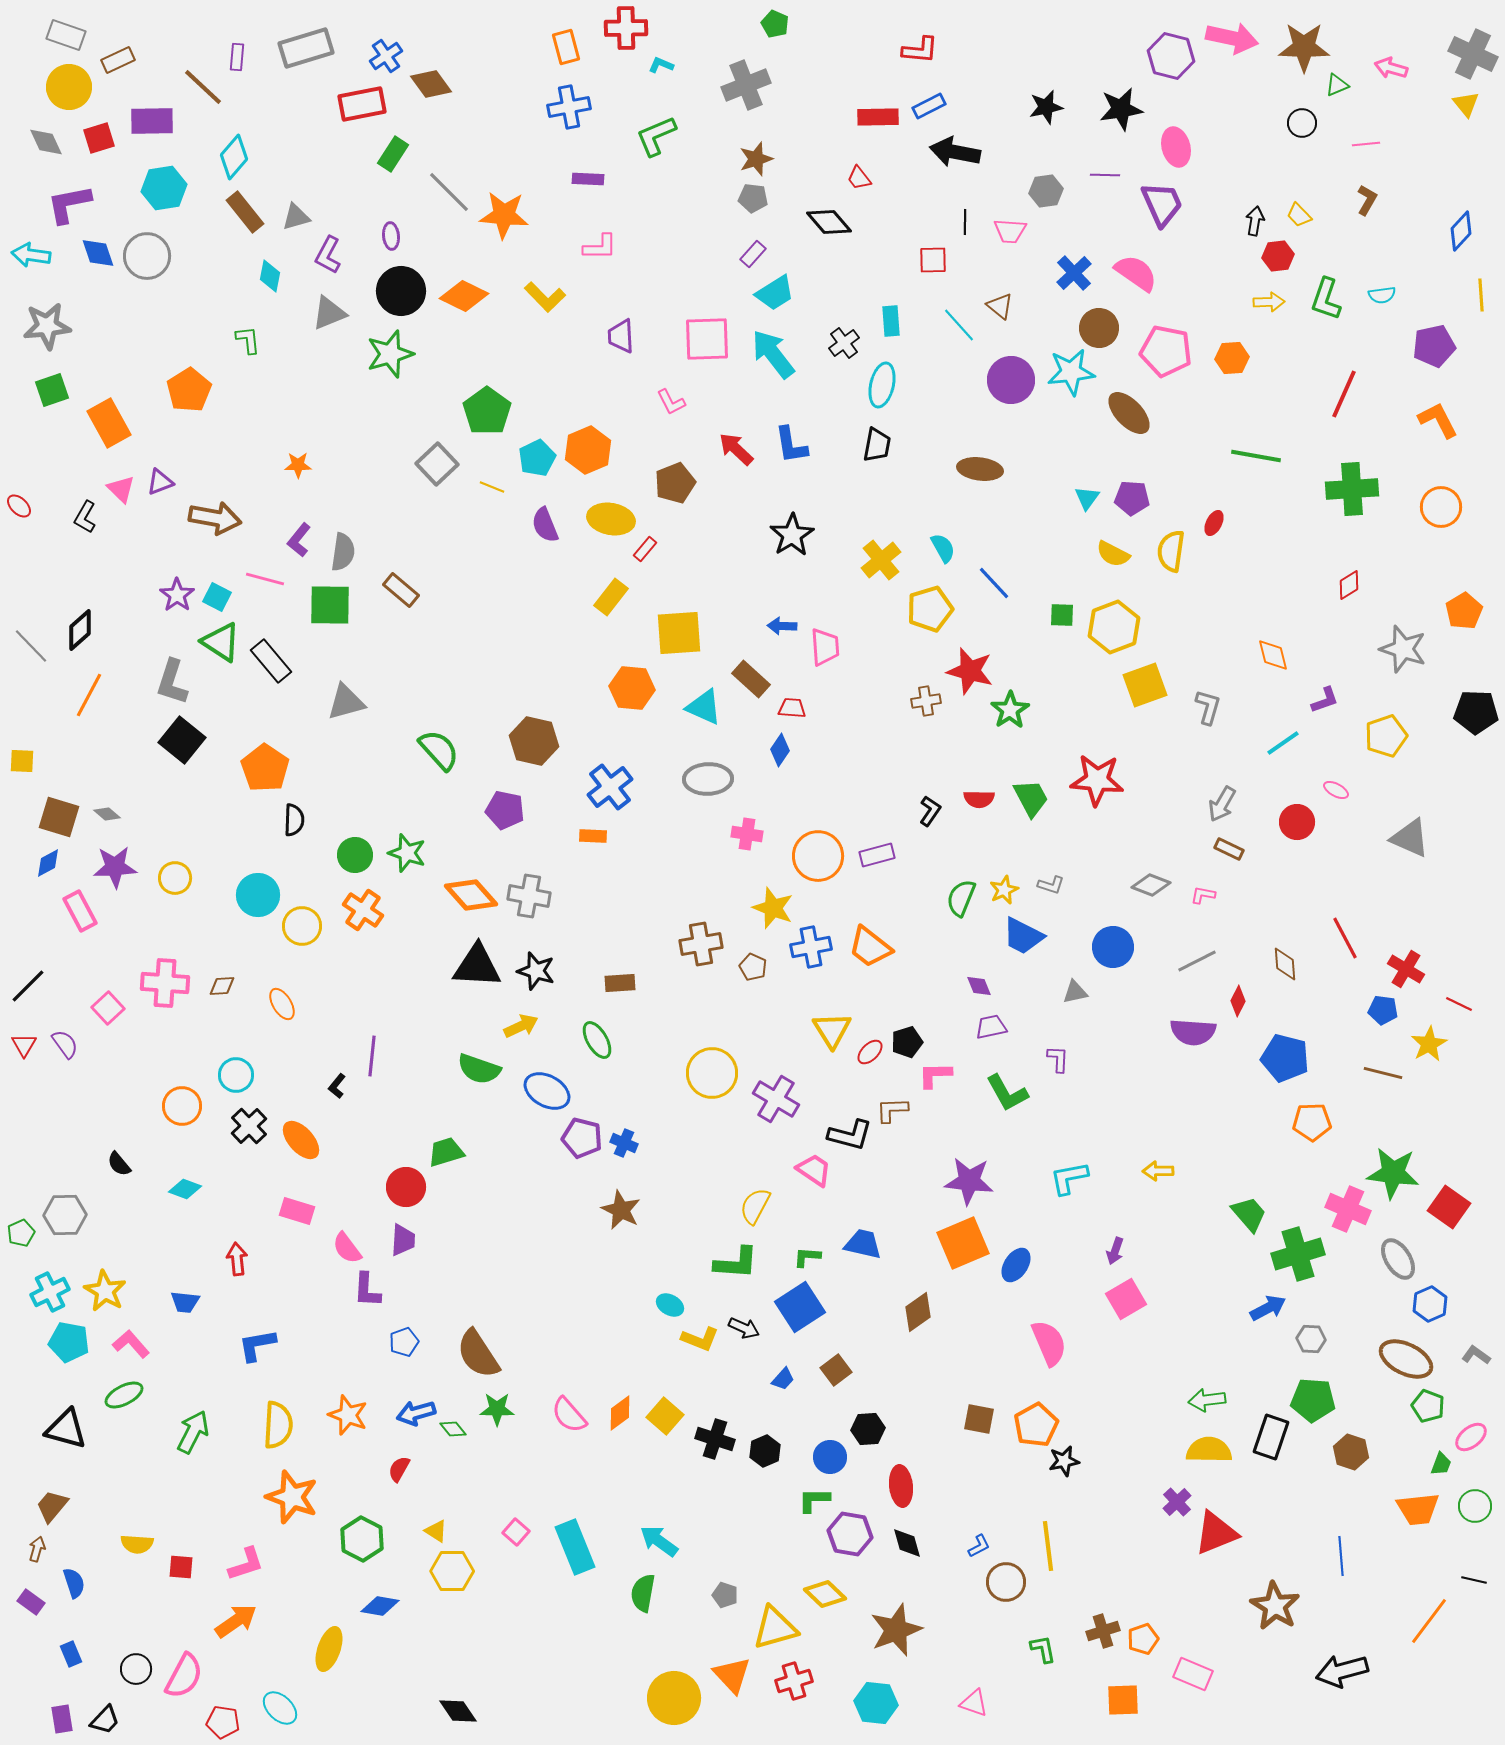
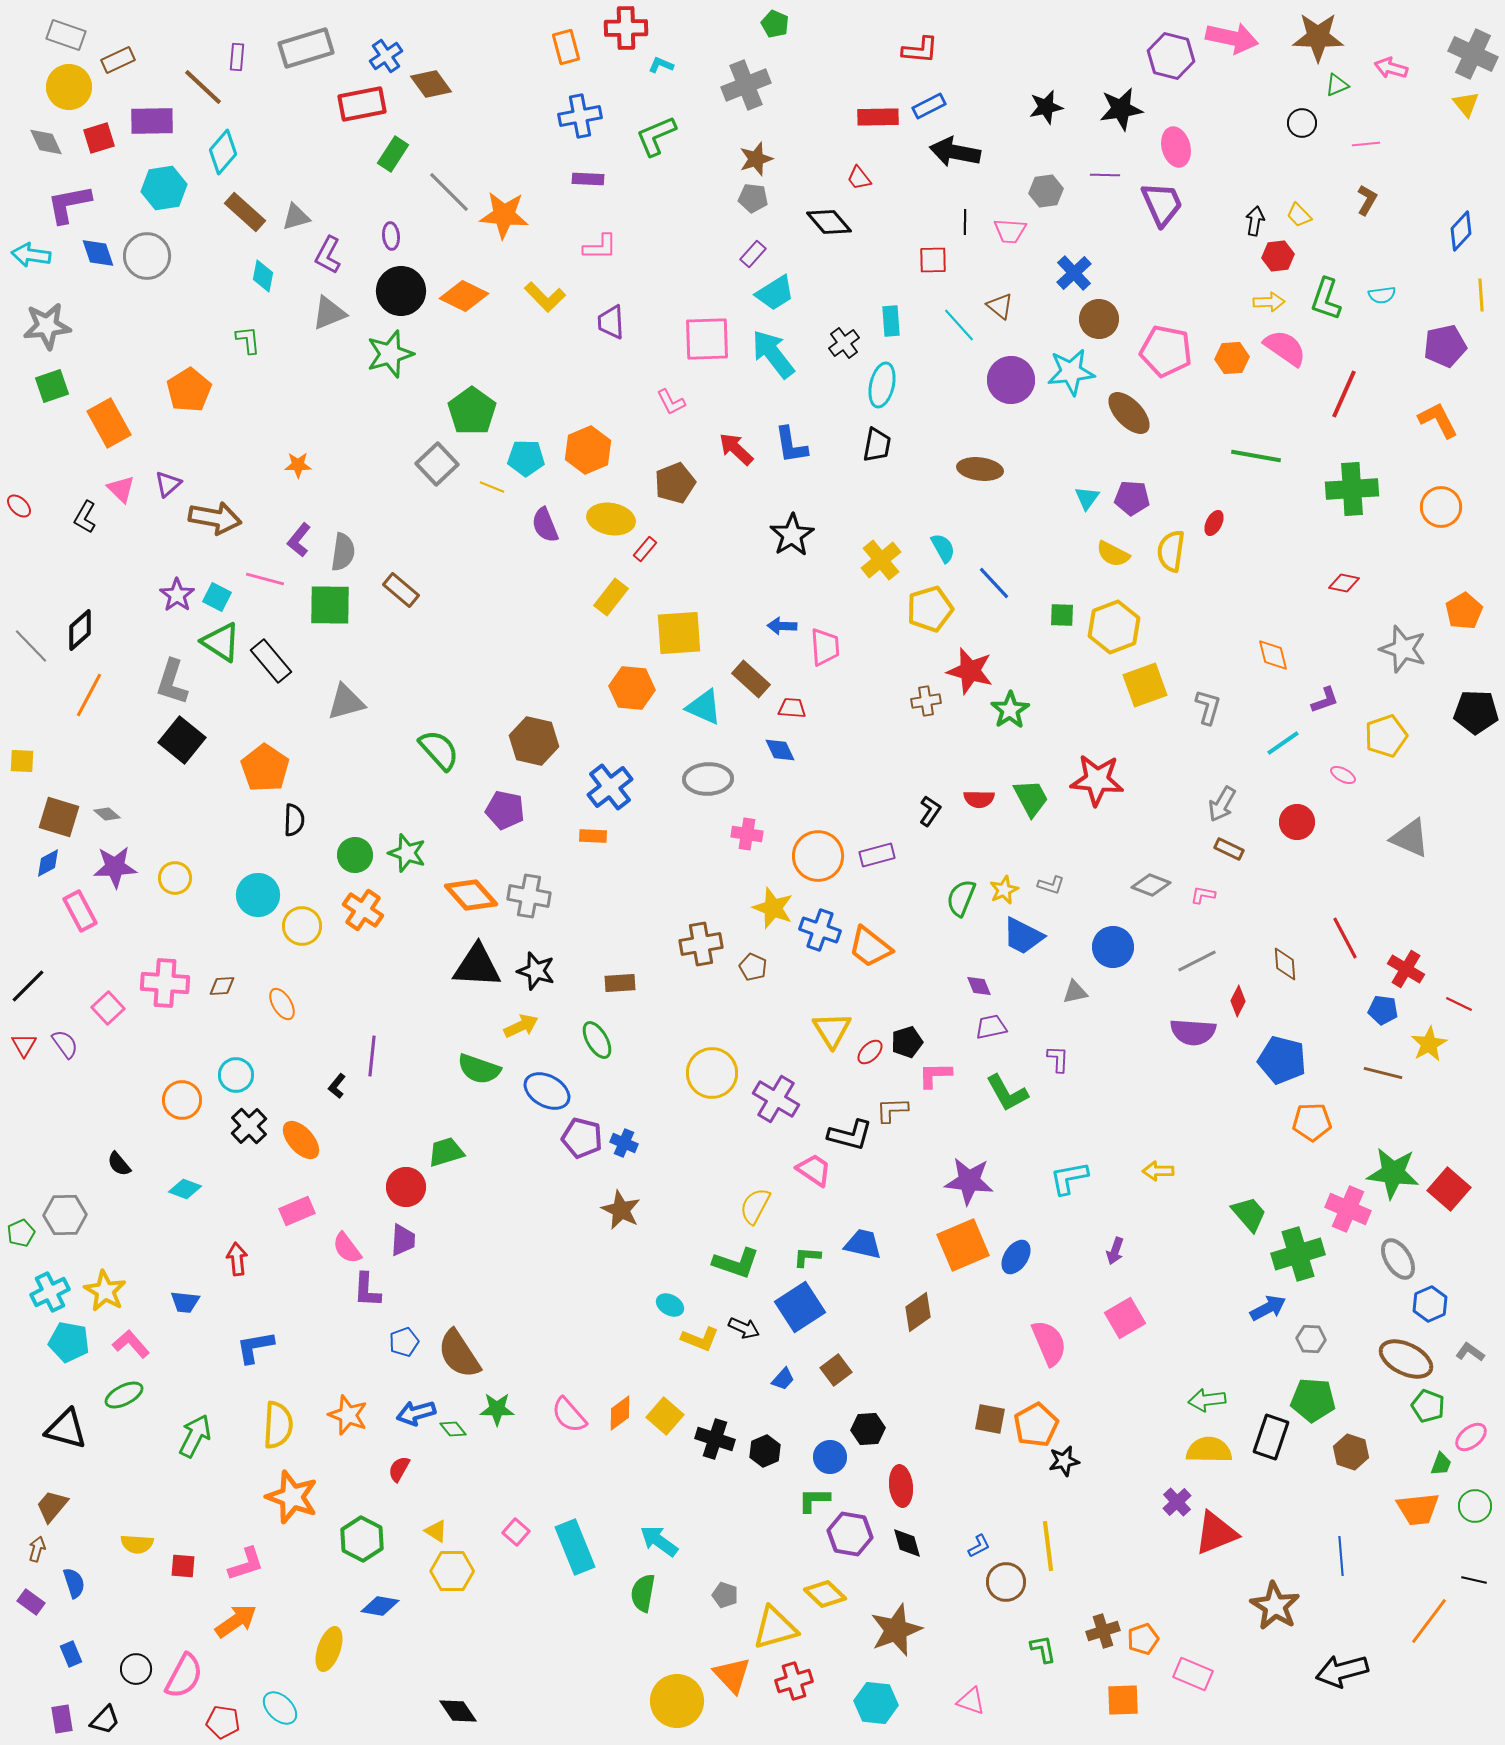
brown star at (1304, 47): moved 14 px right, 10 px up
blue cross at (569, 107): moved 11 px right, 9 px down
cyan diamond at (234, 157): moved 11 px left, 5 px up
brown rectangle at (245, 212): rotated 9 degrees counterclockwise
pink semicircle at (1136, 273): moved 149 px right, 75 px down
cyan diamond at (270, 276): moved 7 px left
brown circle at (1099, 328): moved 9 px up
purple trapezoid at (621, 336): moved 10 px left, 14 px up
purple pentagon at (1434, 346): moved 11 px right
green square at (52, 390): moved 4 px up
green pentagon at (487, 411): moved 15 px left
cyan pentagon at (537, 458): moved 11 px left; rotated 27 degrees clockwise
purple triangle at (160, 482): moved 8 px right, 2 px down; rotated 20 degrees counterclockwise
red diamond at (1349, 585): moved 5 px left, 2 px up; rotated 44 degrees clockwise
blue diamond at (780, 750): rotated 60 degrees counterclockwise
pink ellipse at (1336, 790): moved 7 px right, 15 px up
blue cross at (811, 947): moved 9 px right, 17 px up; rotated 30 degrees clockwise
blue pentagon at (1285, 1058): moved 3 px left, 2 px down
orange circle at (182, 1106): moved 6 px up
red square at (1449, 1207): moved 18 px up; rotated 6 degrees clockwise
pink rectangle at (297, 1211): rotated 40 degrees counterclockwise
orange square at (963, 1243): moved 2 px down
green L-shape at (736, 1263): rotated 15 degrees clockwise
blue ellipse at (1016, 1265): moved 8 px up
pink square at (1126, 1299): moved 1 px left, 19 px down
blue L-shape at (257, 1345): moved 2 px left, 2 px down
brown semicircle at (478, 1354): moved 19 px left
gray L-shape at (1476, 1355): moved 6 px left, 3 px up
brown square at (979, 1419): moved 11 px right
green arrow at (193, 1432): moved 2 px right, 4 px down
red square at (181, 1567): moved 2 px right, 1 px up
yellow circle at (674, 1698): moved 3 px right, 3 px down
pink triangle at (974, 1703): moved 3 px left, 2 px up
